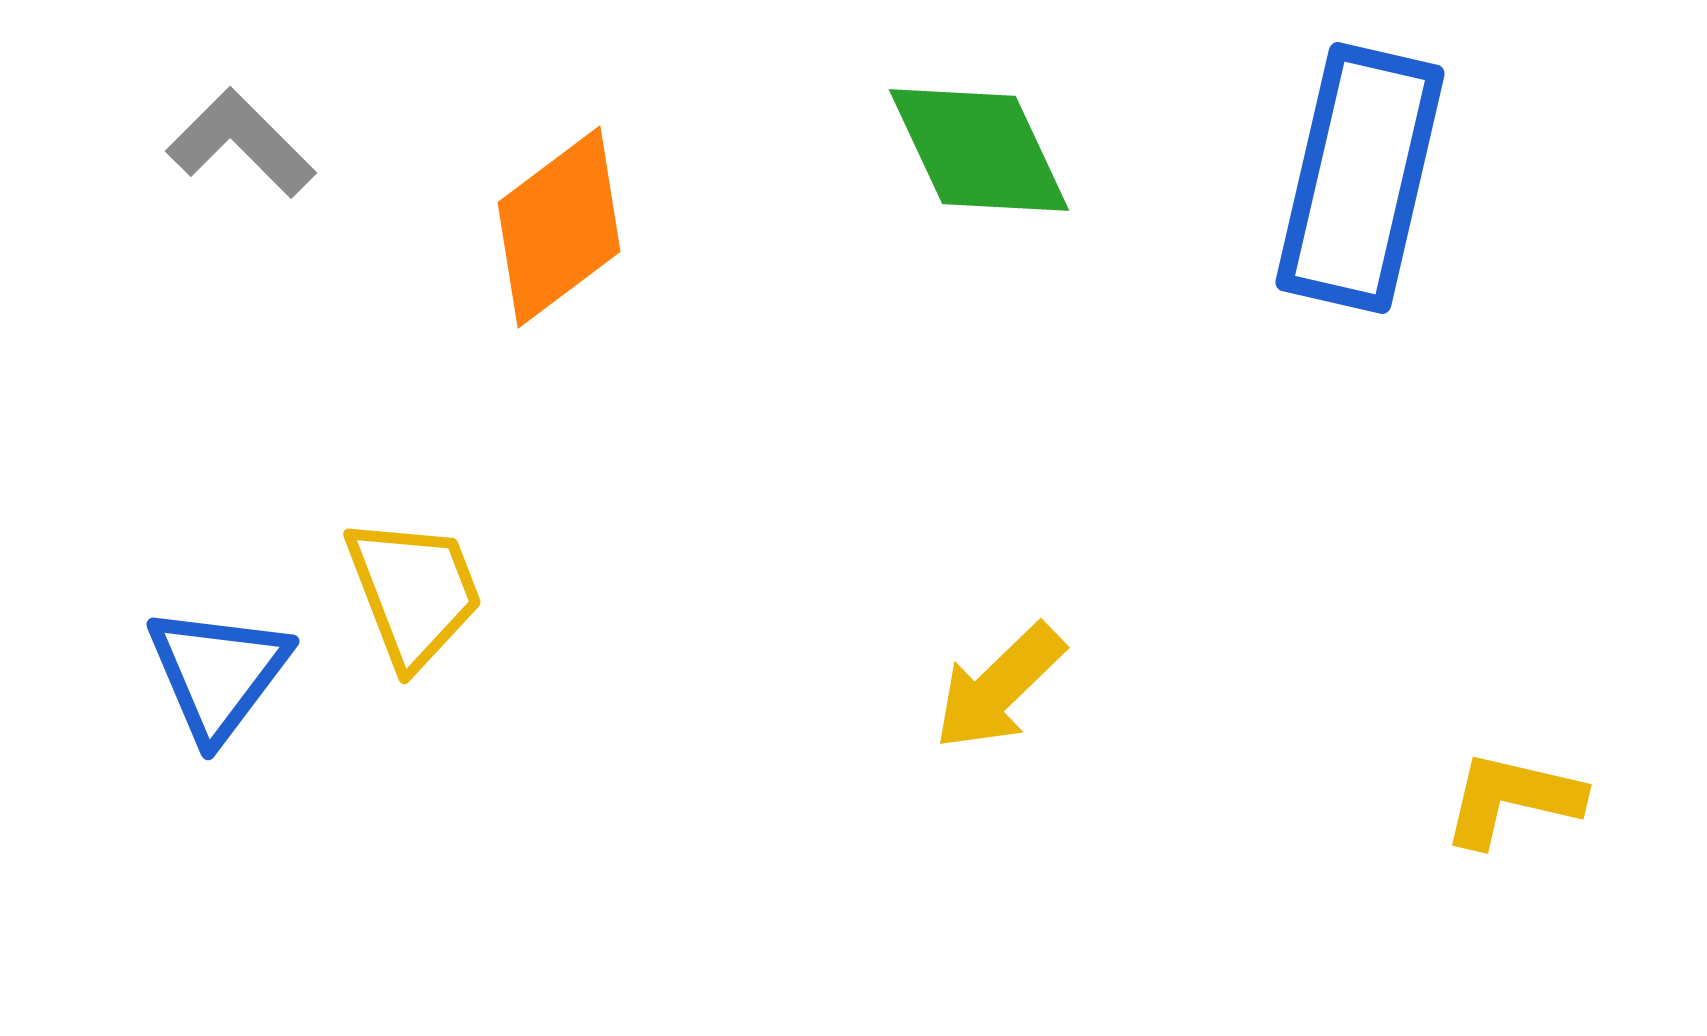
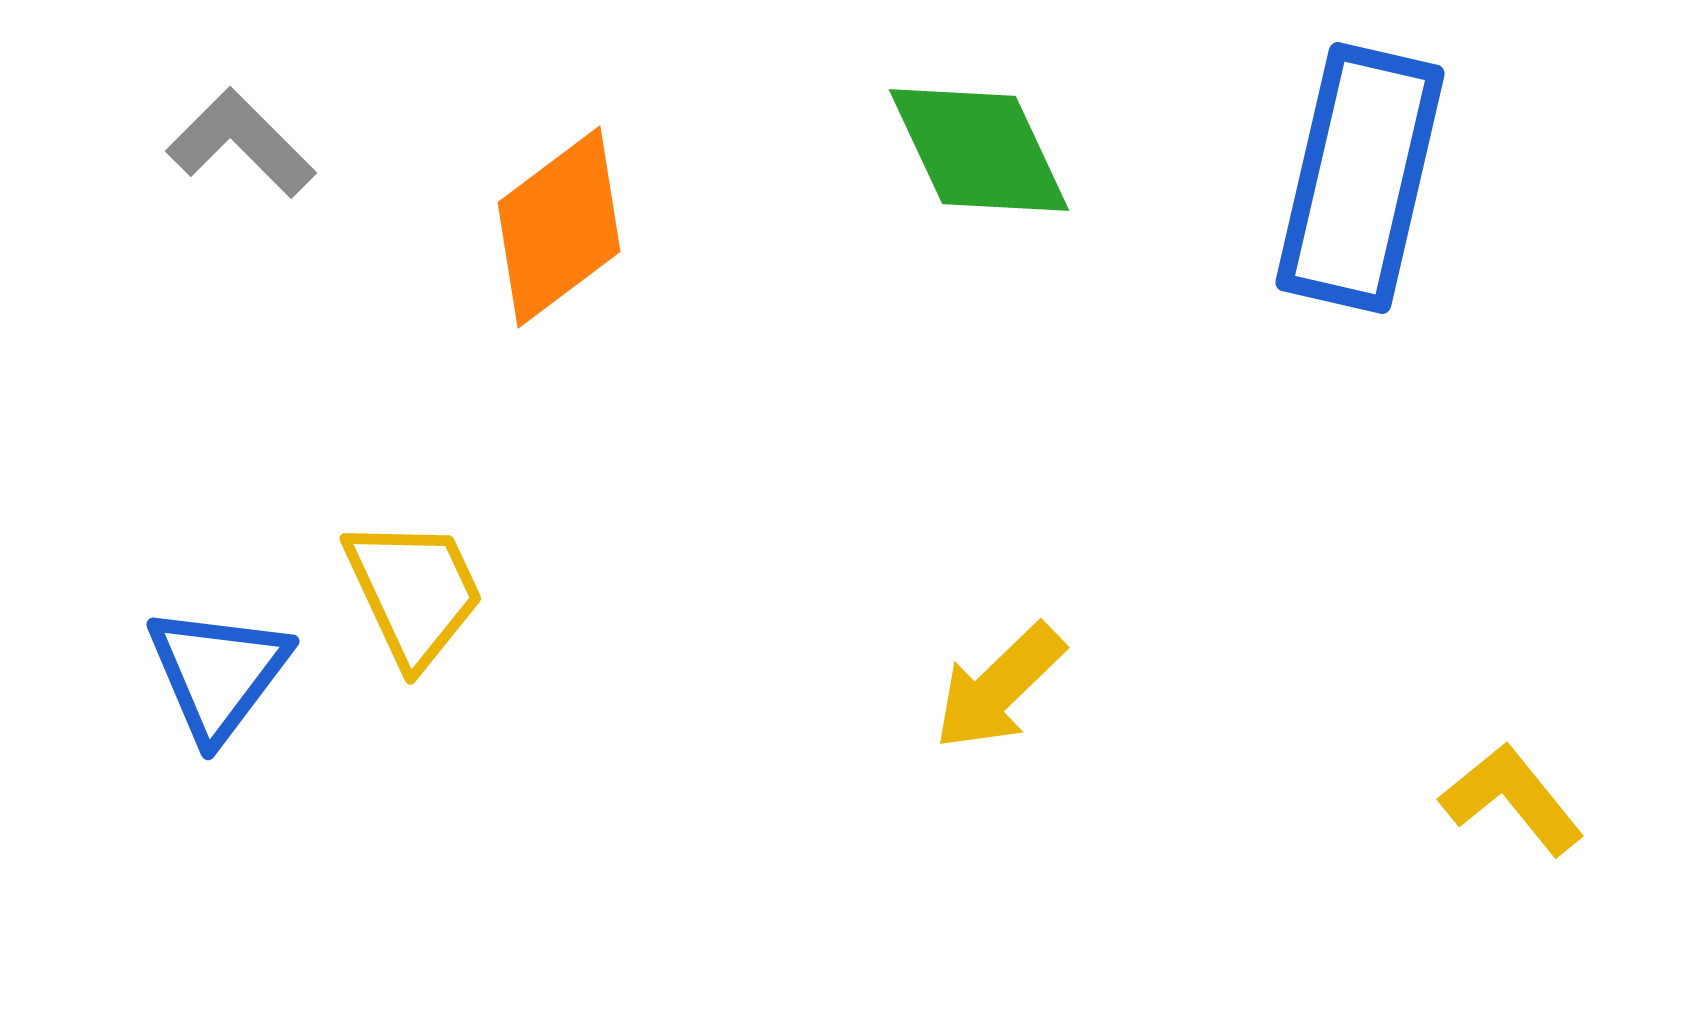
yellow trapezoid: rotated 4 degrees counterclockwise
yellow L-shape: rotated 38 degrees clockwise
